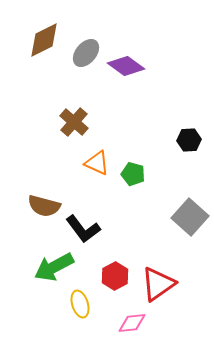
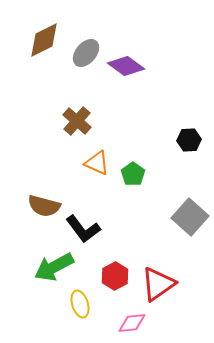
brown cross: moved 3 px right, 1 px up
green pentagon: rotated 20 degrees clockwise
